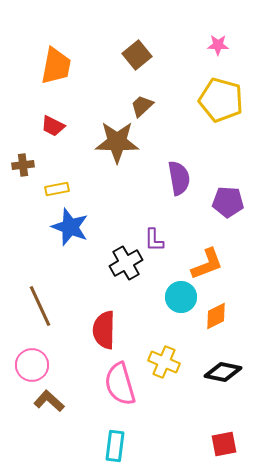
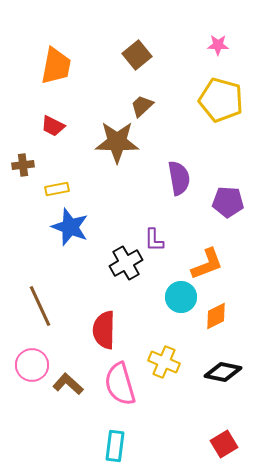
brown L-shape: moved 19 px right, 17 px up
red square: rotated 20 degrees counterclockwise
